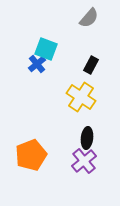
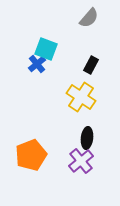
purple cross: moved 3 px left
